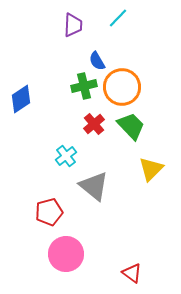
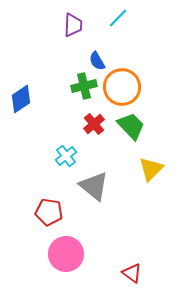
red pentagon: rotated 24 degrees clockwise
